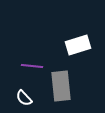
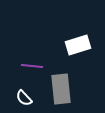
gray rectangle: moved 3 px down
